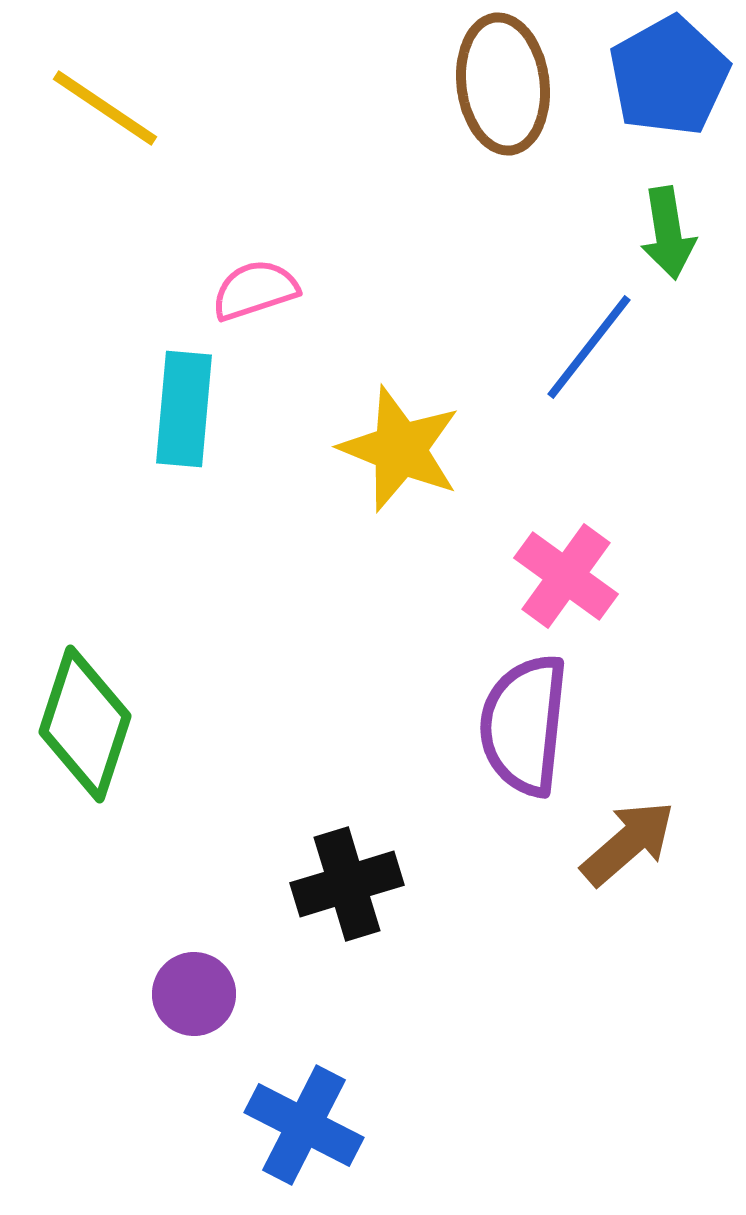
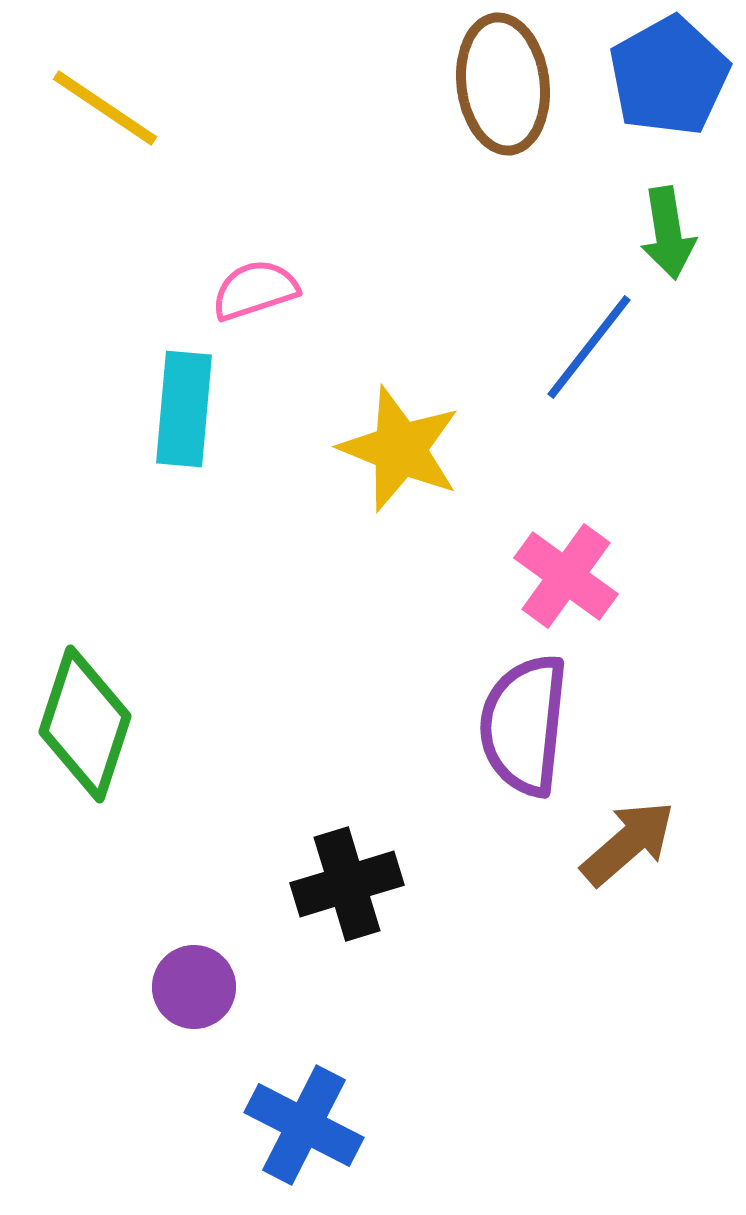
purple circle: moved 7 px up
